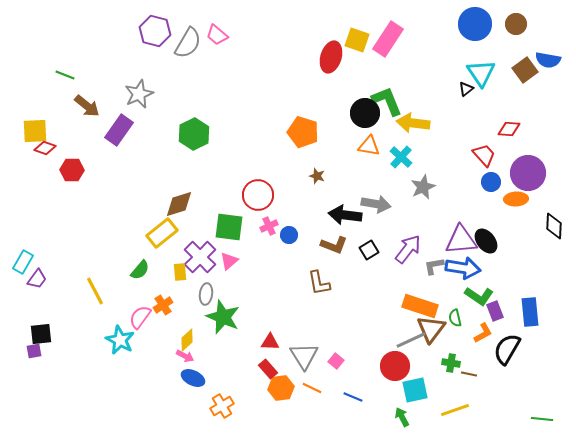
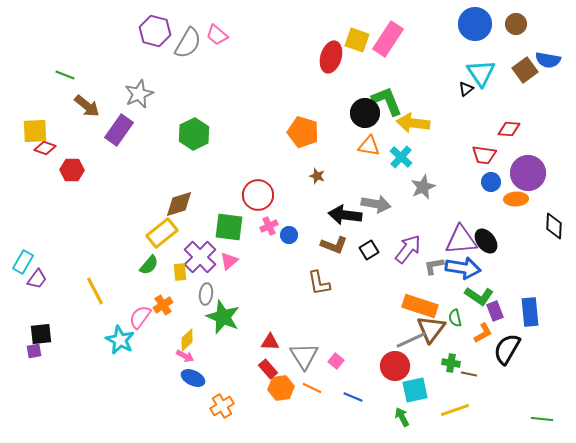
red trapezoid at (484, 155): rotated 140 degrees clockwise
green semicircle at (140, 270): moved 9 px right, 5 px up
